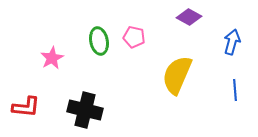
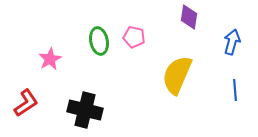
purple diamond: rotated 70 degrees clockwise
pink star: moved 2 px left, 1 px down
red L-shape: moved 4 px up; rotated 40 degrees counterclockwise
